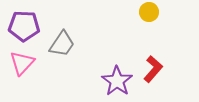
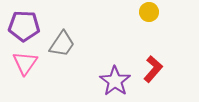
pink triangle: moved 3 px right; rotated 8 degrees counterclockwise
purple star: moved 2 px left
